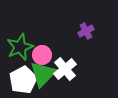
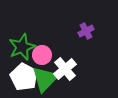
green star: moved 2 px right
green triangle: moved 2 px right, 5 px down
white pentagon: moved 1 px right, 3 px up; rotated 16 degrees counterclockwise
